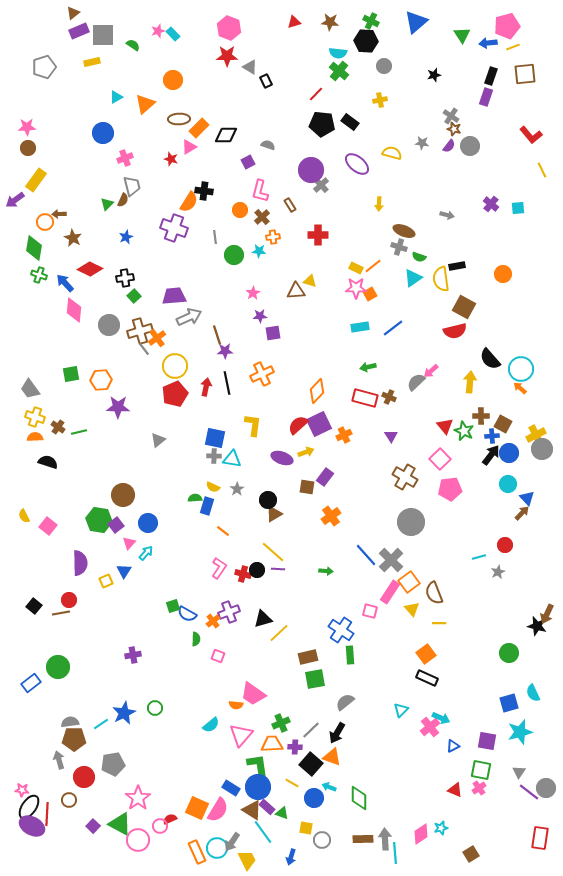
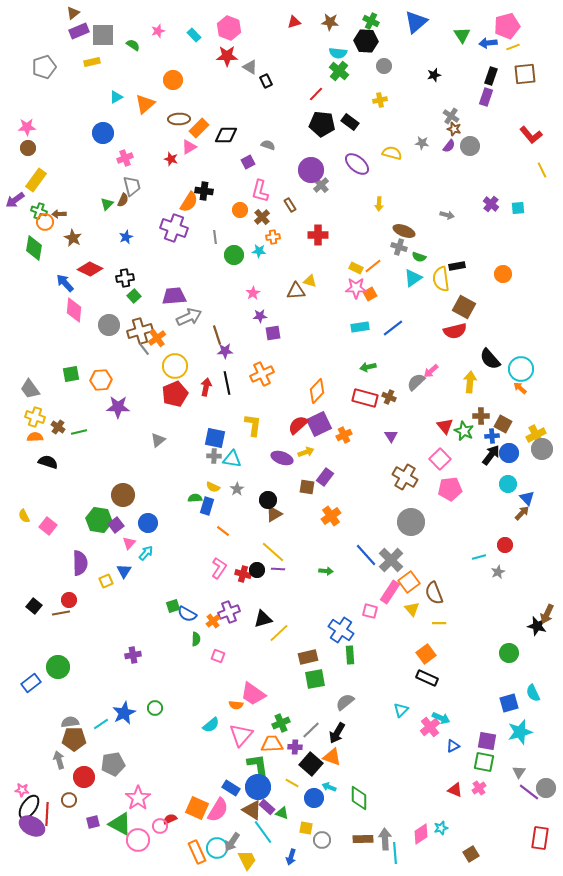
cyan rectangle at (173, 34): moved 21 px right, 1 px down
green cross at (39, 275): moved 64 px up
green square at (481, 770): moved 3 px right, 8 px up
purple square at (93, 826): moved 4 px up; rotated 32 degrees clockwise
